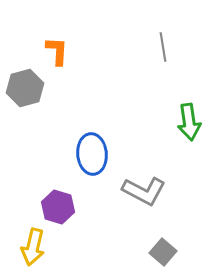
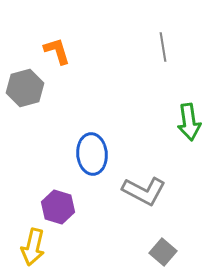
orange L-shape: rotated 20 degrees counterclockwise
